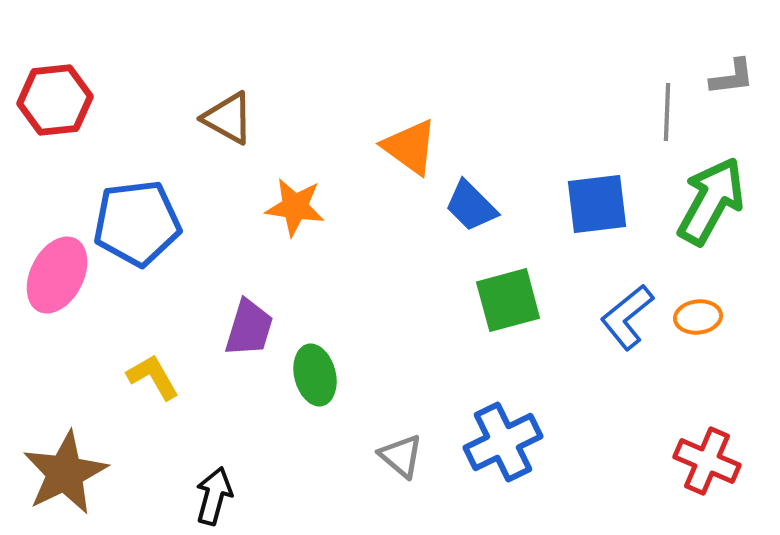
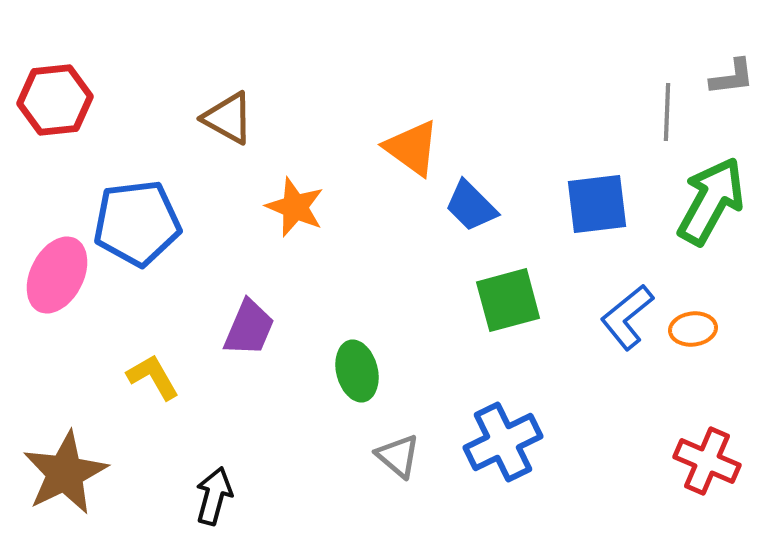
orange triangle: moved 2 px right, 1 px down
orange star: rotated 14 degrees clockwise
orange ellipse: moved 5 px left, 12 px down
purple trapezoid: rotated 6 degrees clockwise
green ellipse: moved 42 px right, 4 px up
gray triangle: moved 3 px left
